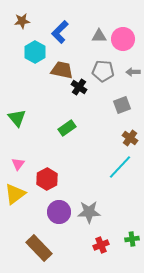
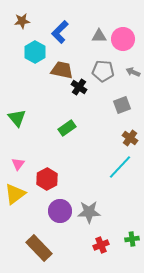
gray arrow: rotated 24 degrees clockwise
purple circle: moved 1 px right, 1 px up
